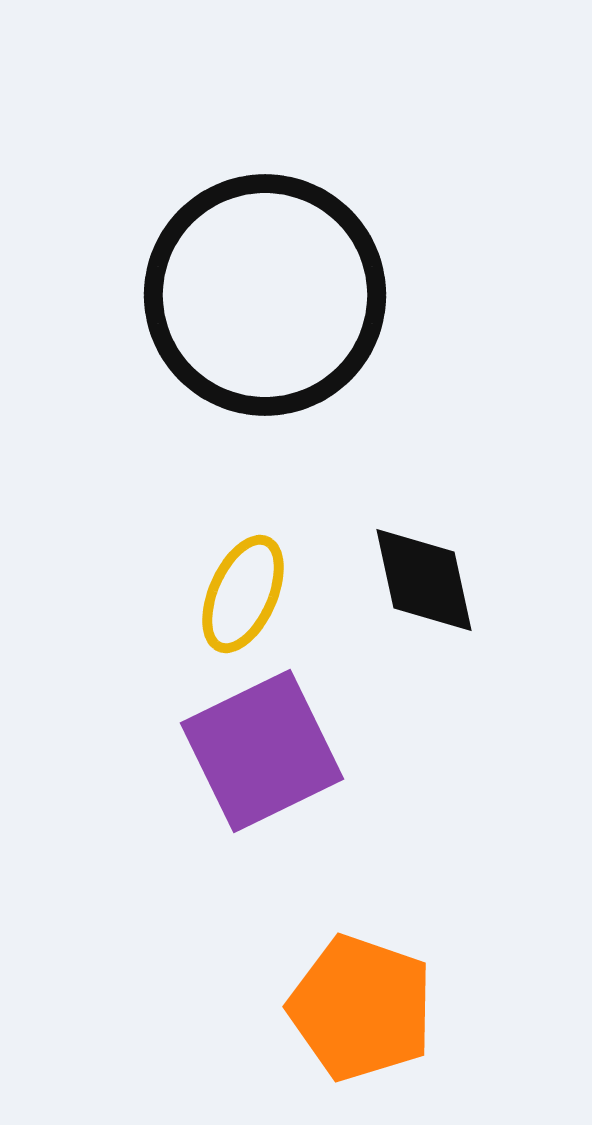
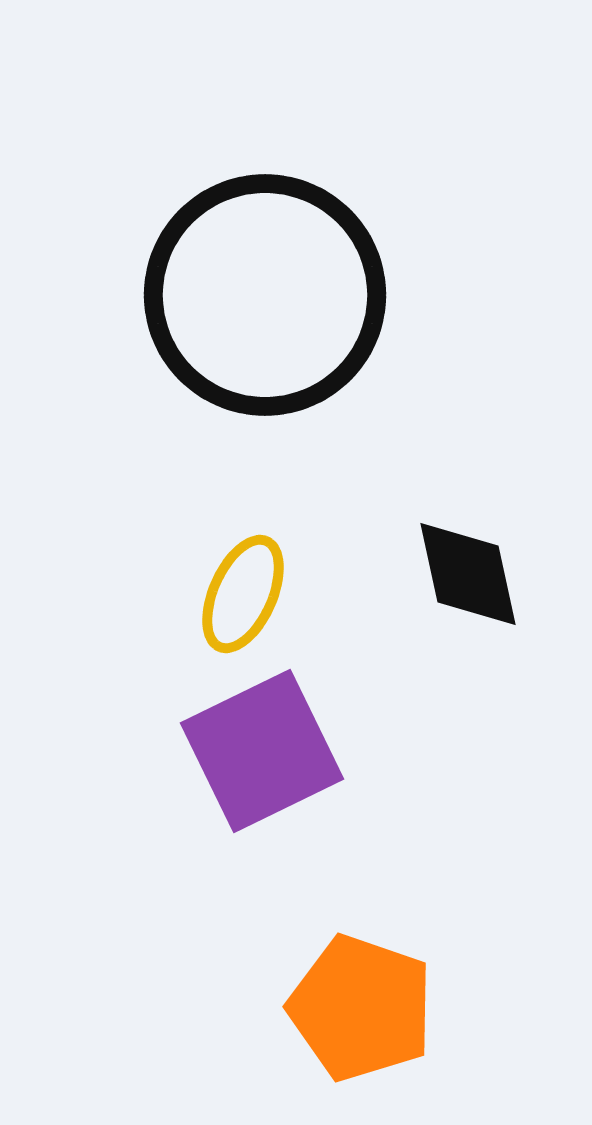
black diamond: moved 44 px right, 6 px up
